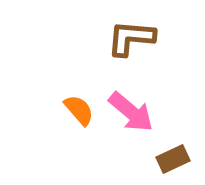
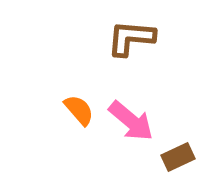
pink arrow: moved 9 px down
brown rectangle: moved 5 px right, 2 px up
